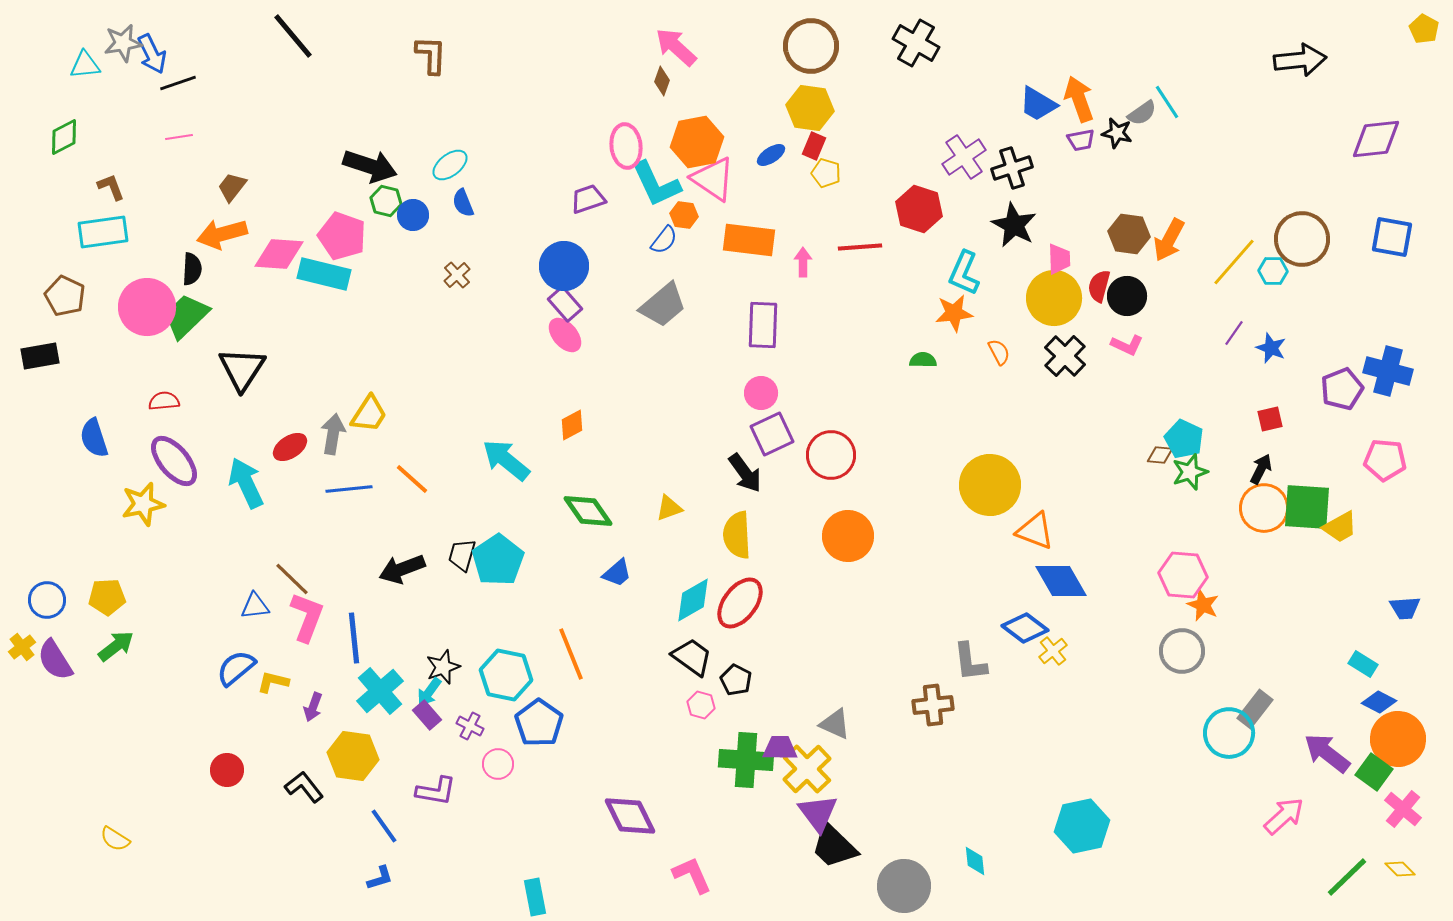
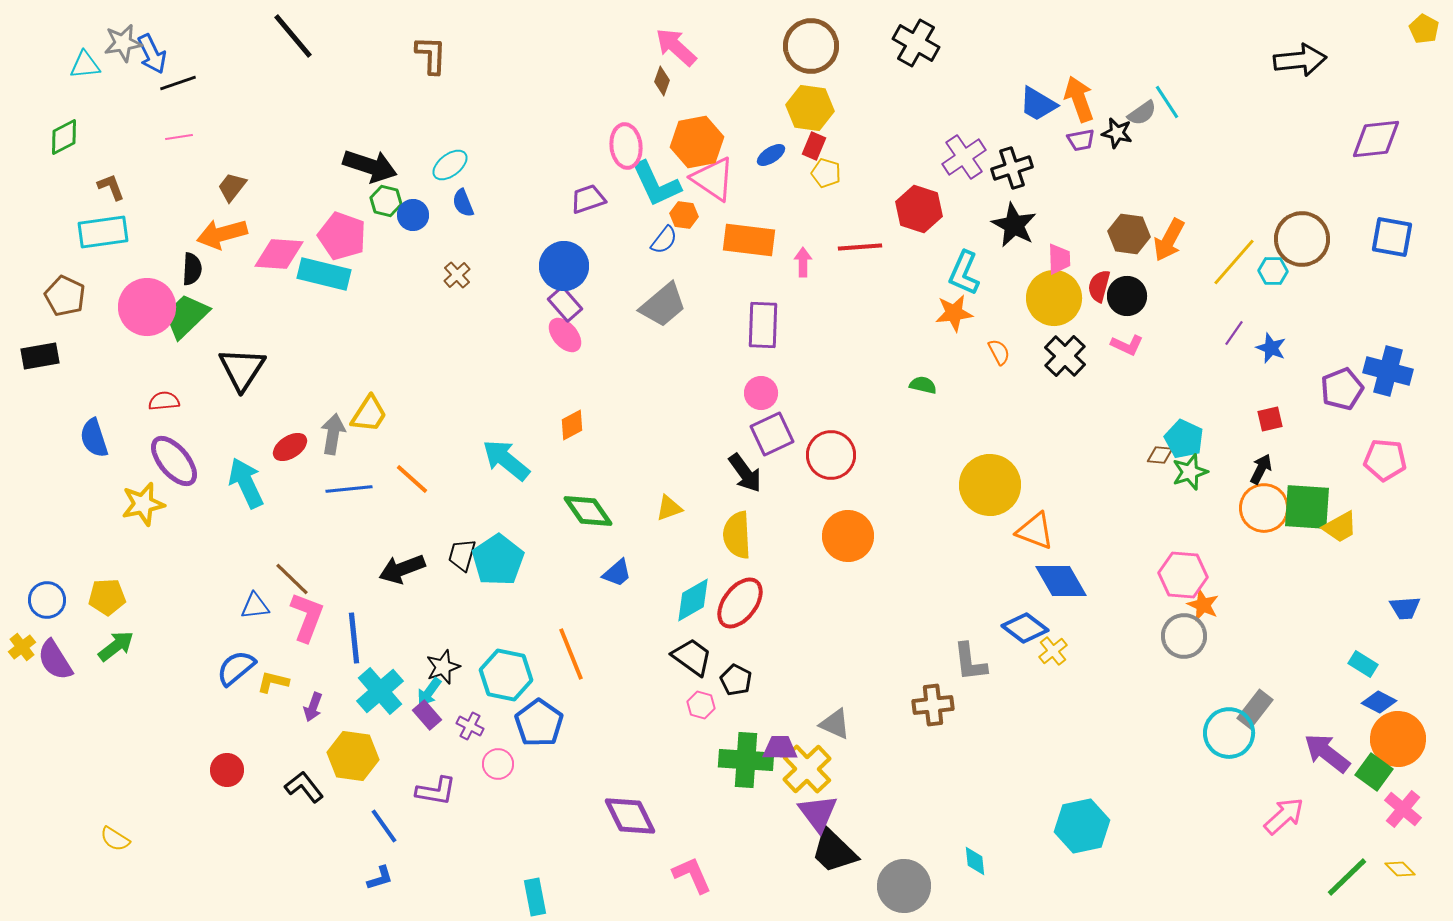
green semicircle at (923, 360): moved 25 px down; rotated 12 degrees clockwise
gray circle at (1182, 651): moved 2 px right, 15 px up
black trapezoid at (834, 846): moved 5 px down
